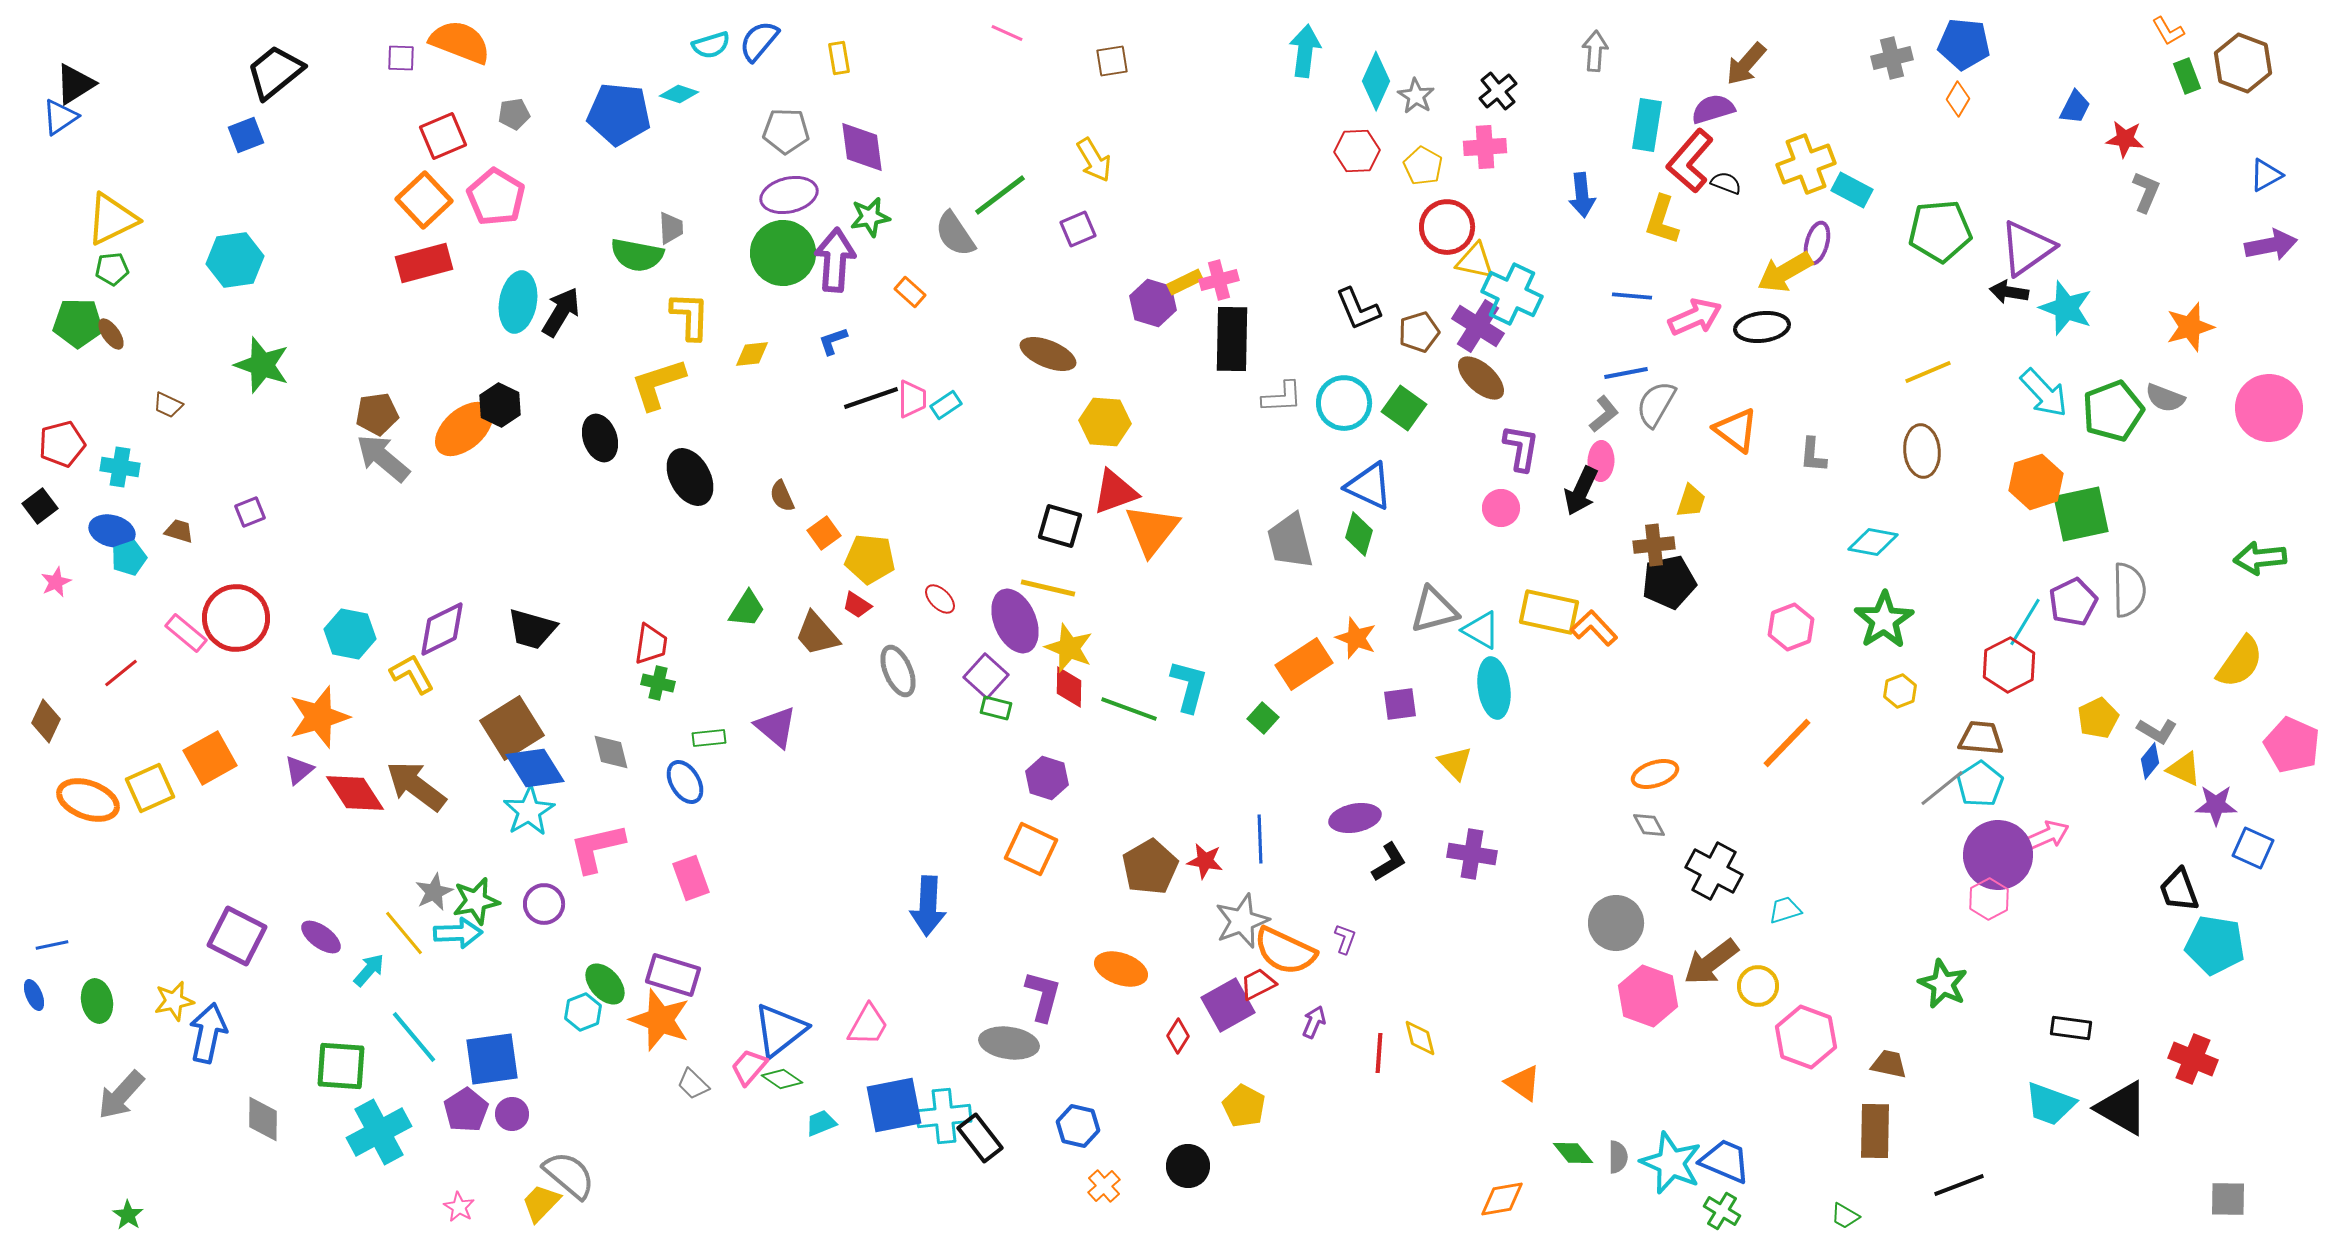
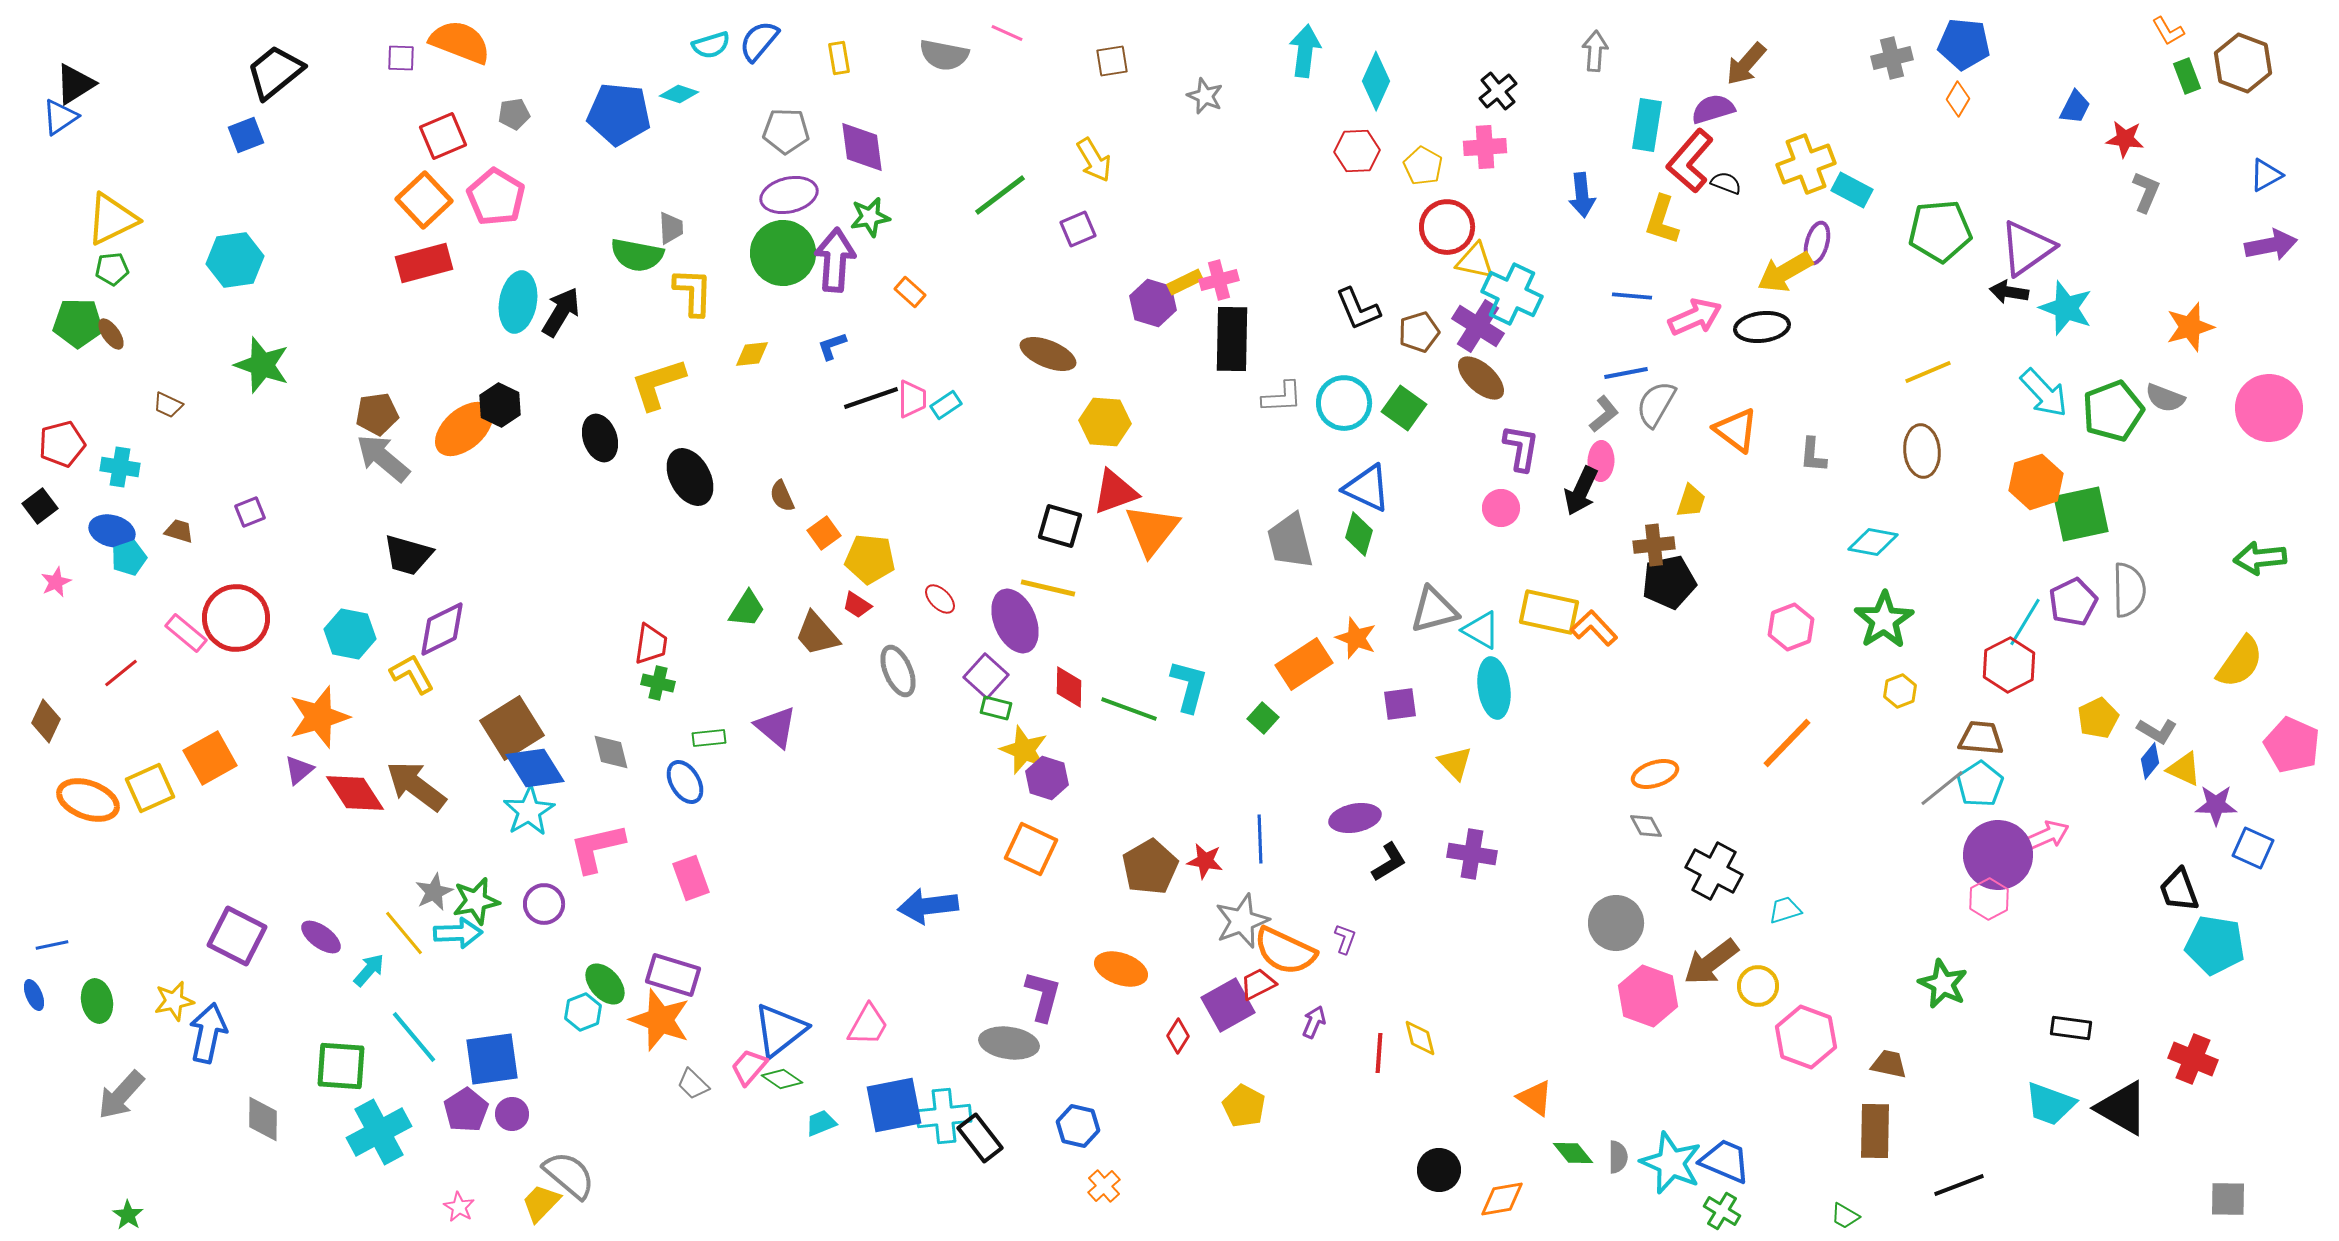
gray star at (1416, 96): moved 211 px left; rotated 9 degrees counterclockwise
gray semicircle at (955, 234): moved 11 px left, 179 px up; rotated 45 degrees counterclockwise
yellow L-shape at (690, 316): moved 3 px right, 24 px up
blue L-shape at (833, 341): moved 1 px left, 5 px down
blue triangle at (1369, 486): moved 2 px left, 2 px down
black trapezoid at (532, 629): moved 124 px left, 74 px up
yellow star at (1069, 648): moved 45 px left, 102 px down
gray diamond at (1649, 825): moved 3 px left, 1 px down
blue arrow at (928, 906): rotated 80 degrees clockwise
orange triangle at (1523, 1083): moved 12 px right, 15 px down
black circle at (1188, 1166): moved 251 px right, 4 px down
